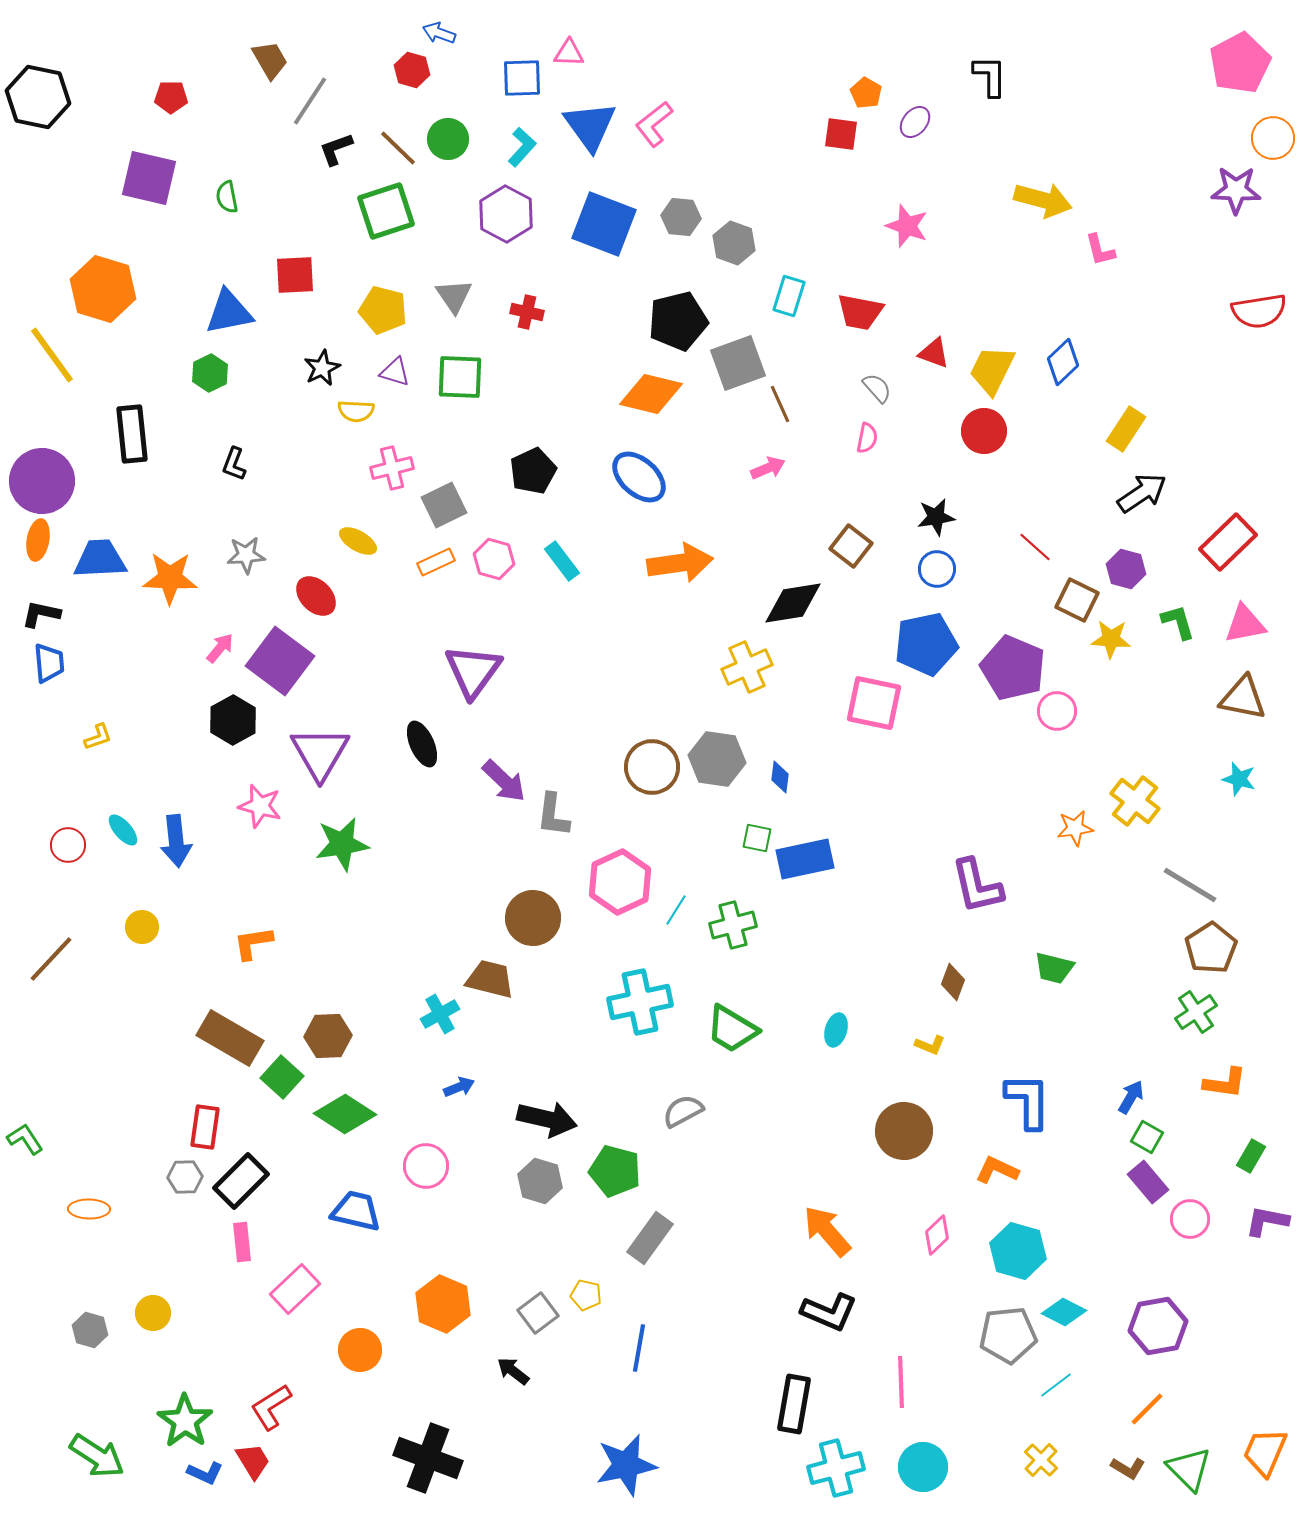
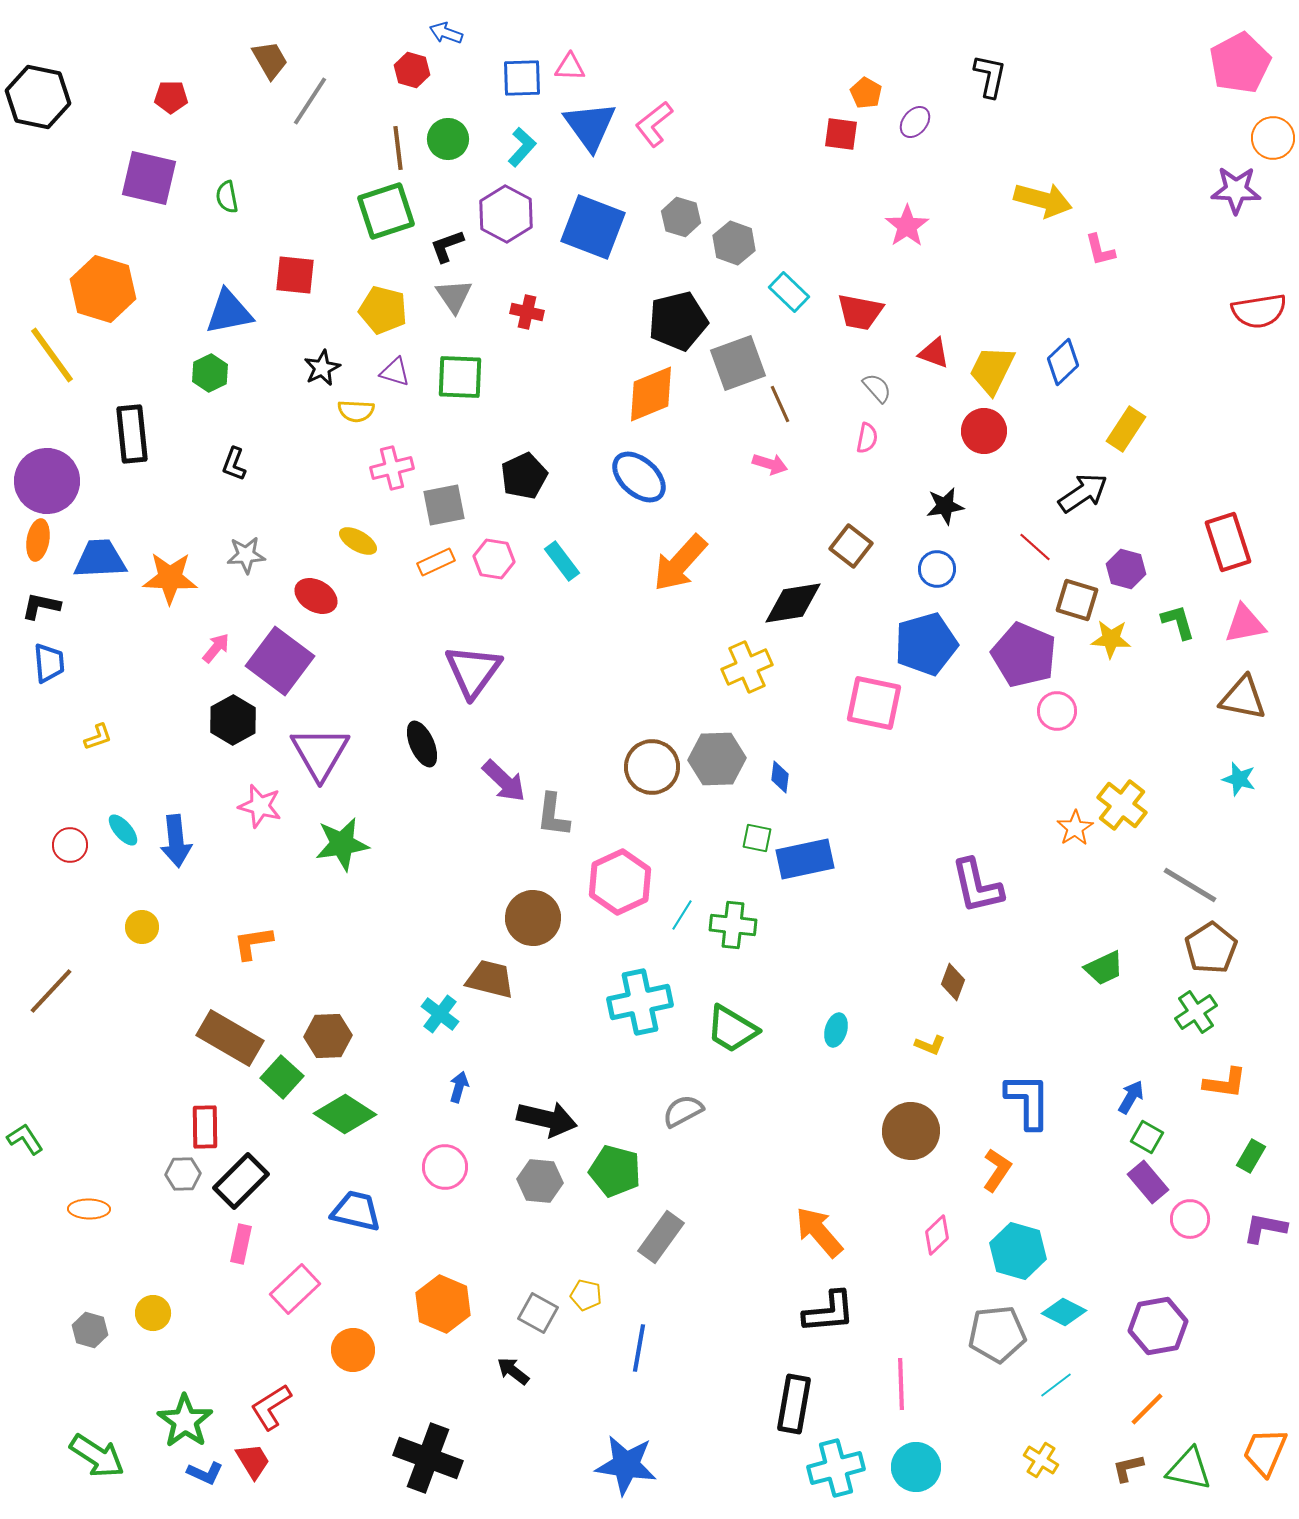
blue arrow at (439, 33): moved 7 px right
pink triangle at (569, 53): moved 1 px right, 14 px down
black L-shape at (990, 76): rotated 12 degrees clockwise
brown line at (398, 148): rotated 39 degrees clockwise
black L-shape at (336, 149): moved 111 px right, 97 px down
gray hexagon at (681, 217): rotated 12 degrees clockwise
blue square at (604, 224): moved 11 px left, 3 px down
pink star at (907, 226): rotated 18 degrees clockwise
red square at (295, 275): rotated 9 degrees clockwise
cyan rectangle at (789, 296): moved 4 px up; rotated 63 degrees counterclockwise
orange diamond at (651, 394): rotated 36 degrees counterclockwise
pink arrow at (768, 468): moved 2 px right, 4 px up; rotated 40 degrees clockwise
black pentagon at (533, 471): moved 9 px left, 5 px down
purple circle at (42, 481): moved 5 px right
black arrow at (1142, 493): moved 59 px left
gray square at (444, 505): rotated 15 degrees clockwise
black star at (936, 517): moved 9 px right, 11 px up
red rectangle at (1228, 542): rotated 64 degrees counterclockwise
pink hexagon at (494, 559): rotated 6 degrees counterclockwise
orange arrow at (680, 563): rotated 140 degrees clockwise
red ellipse at (316, 596): rotated 15 degrees counterclockwise
brown square at (1077, 600): rotated 9 degrees counterclockwise
black L-shape at (41, 614): moved 8 px up
blue pentagon at (926, 644): rotated 4 degrees counterclockwise
pink arrow at (220, 648): moved 4 px left
purple pentagon at (1013, 668): moved 11 px right, 13 px up
gray hexagon at (717, 759): rotated 10 degrees counterclockwise
yellow cross at (1135, 801): moved 13 px left, 4 px down
orange star at (1075, 828): rotated 24 degrees counterclockwise
red circle at (68, 845): moved 2 px right
cyan line at (676, 910): moved 6 px right, 5 px down
green cross at (733, 925): rotated 21 degrees clockwise
brown line at (51, 959): moved 32 px down
green trapezoid at (1054, 968): moved 50 px right; rotated 39 degrees counterclockwise
cyan cross at (440, 1014): rotated 24 degrees counterclockwise
blue arrow at (459, 1087): rotated 52 degrees counterclockwise
red rectangle at (205, 1127): rotated 9 degrees counterclockwise
brown circle at (904, 1131): moved 7 px right
pink circle at (426, 1166): moved 19 px right, 1 px down
orange L-shape at (997, 1170): rotated 99 degrees clockwise
gray hexagon at (185, 1177): moved 2 px left, 3 px up
gray hexagon at (540, 1181): rotated 12 degrees counterclockwise
purple L-shape at (1267, 1221): moved 2 px left, 7 px down
orange arrow at (827, 1231): moved 8 px left, 1 px down
gray rectangle at (650, 1238): moved 11 px right, 1 px up
pink rectangle at (242, 1242): moved 1 px left, 2 px down; rotated 18 degrees clockwise
black L-shape at (829, 1312): rotated 28 degrees counterclockwise
gray square at (538, 1313): rotated 24 degrees counterclockwise
gray pentagon at (1008, 1335): moved 11 px left, 1 px up
orange circle at (360, 1350): moved 7 px left
pink line at (901, 1382): moved 2 px down
yellow cross at (1041, 1460): rotated 12 degrees counterclockwise
blue star at (626, 1465): rotated 20 degrees clockwise
cyan circle at (923, 1467): moved 7 px left
brown L-shape at (1128, 1468): rotated 136 degrees clockwise
green triangle at (1189, 1469): rotated 33 degrees counterclockwise
